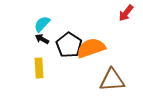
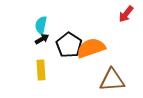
red arrow: moved 1 px down
cyan semicircle: moved 1 px left, 1 px down; rotated 30 degrees counterclockwise
black arrow: rotated 120 degrees clockwise
yellow rectangle: moved 2 px right, 2 px down
